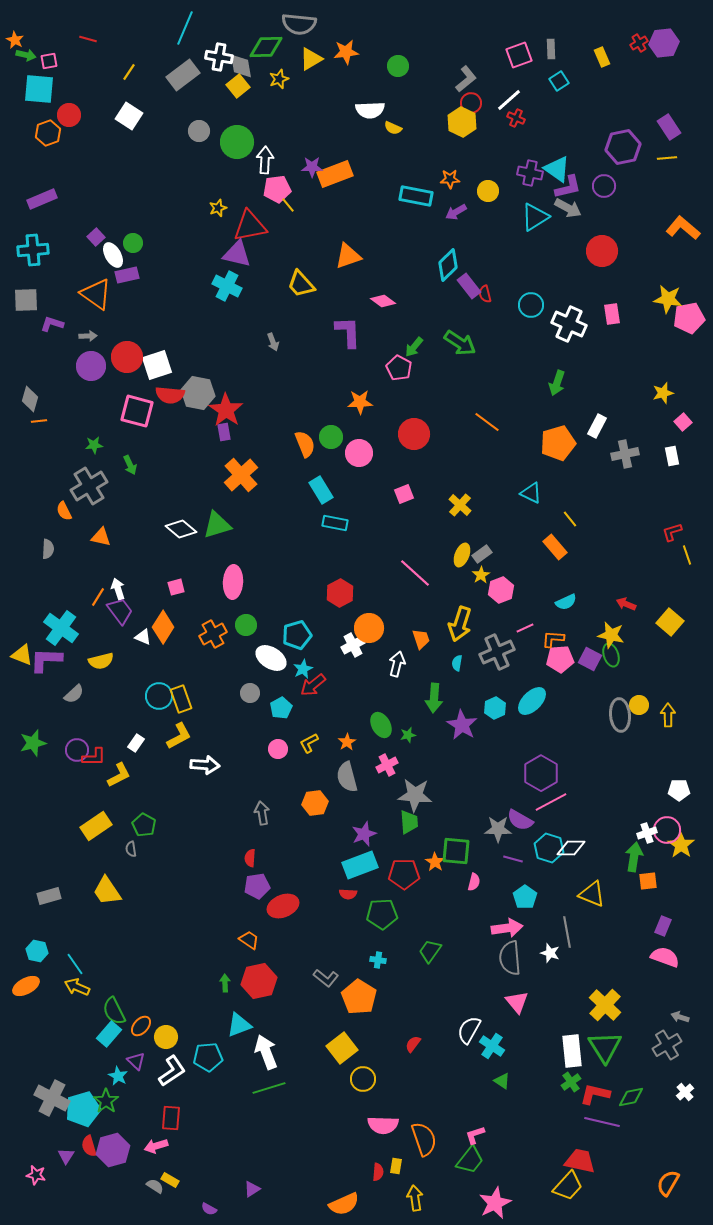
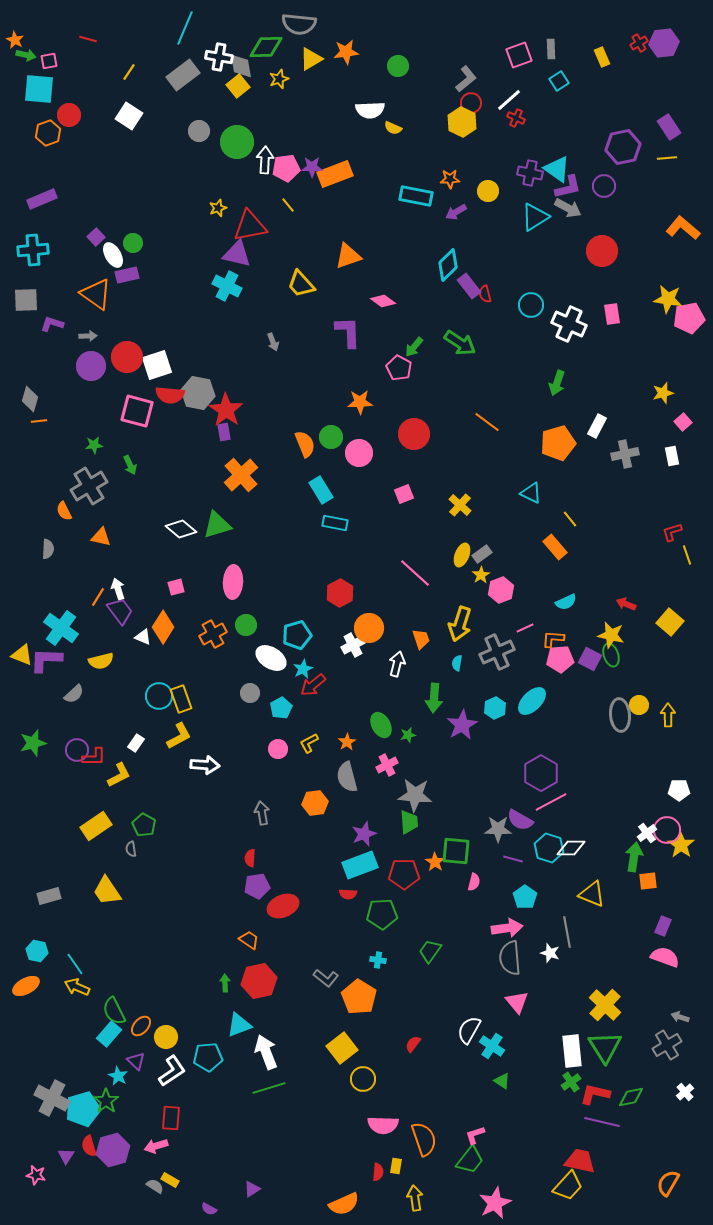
pink pentagon at (277, 189): moved 9 px right, 21 px up
purple star at (462, 725): rotated 12 degrees clockwise
white cross at (647, 833): rotated 18 degrees counterclockwise
